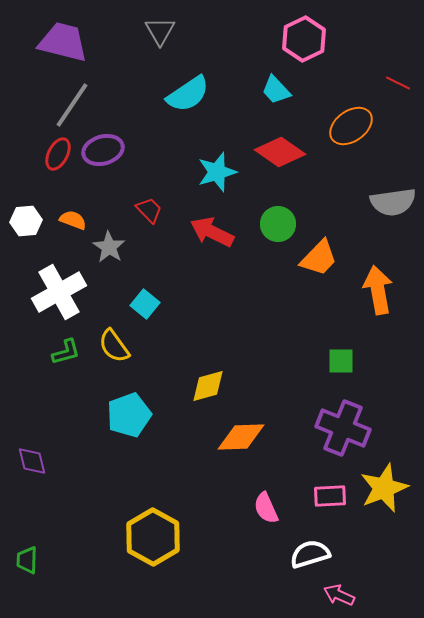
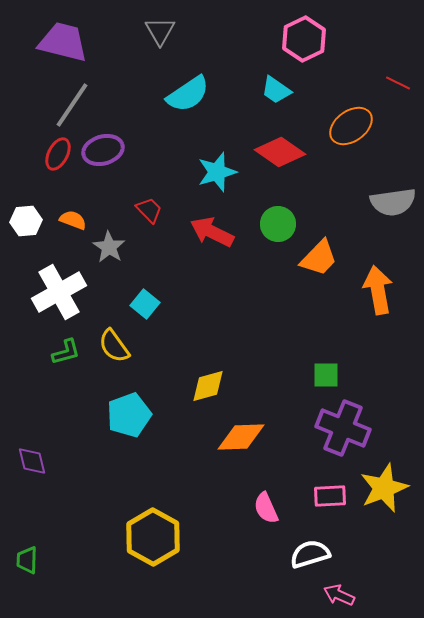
cyan trapezoid: rotated 12 degrees counterclockwise
green square: moved 15 px left, 14 px down
